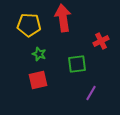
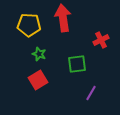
red cross: moved 1 px up
red square: rotated 18 degrees counterclockwise
